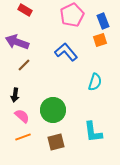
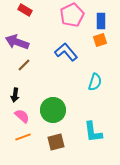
blue rectangle: moved 2 px left; rotated 21 degrees clockwise
